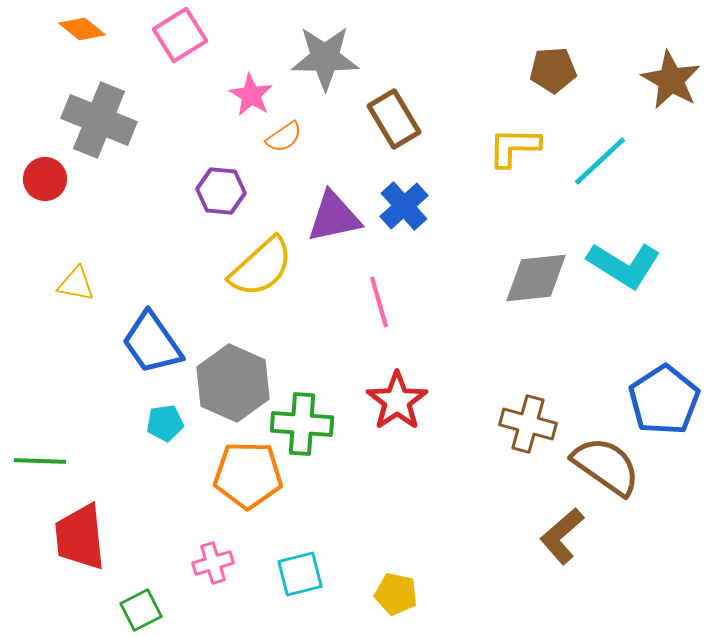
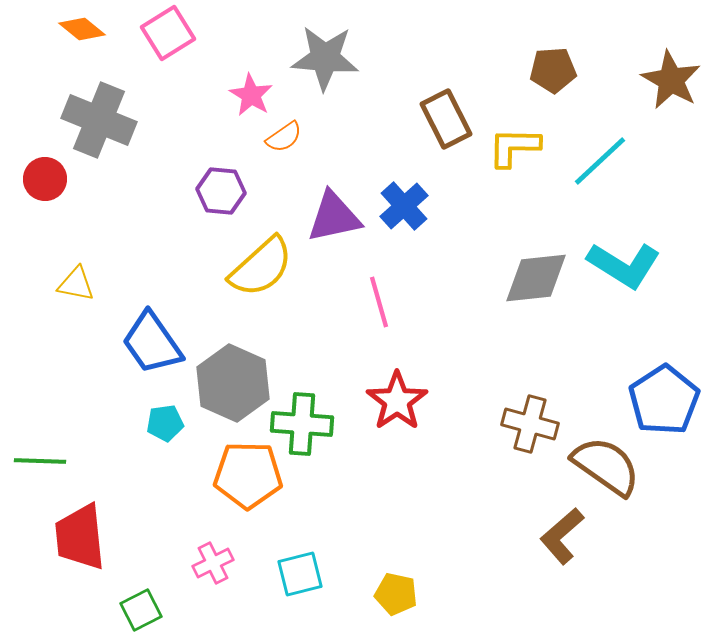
pink square: moved 12 px left, 2 px up
gray star: rotated 4 degrees clockwise
brown rectangle: moved 52 px right; rotated 4 degrees clockwise
brown cross: moved 2 px right
pink cross: rotated 9 degrees counterclockwise
